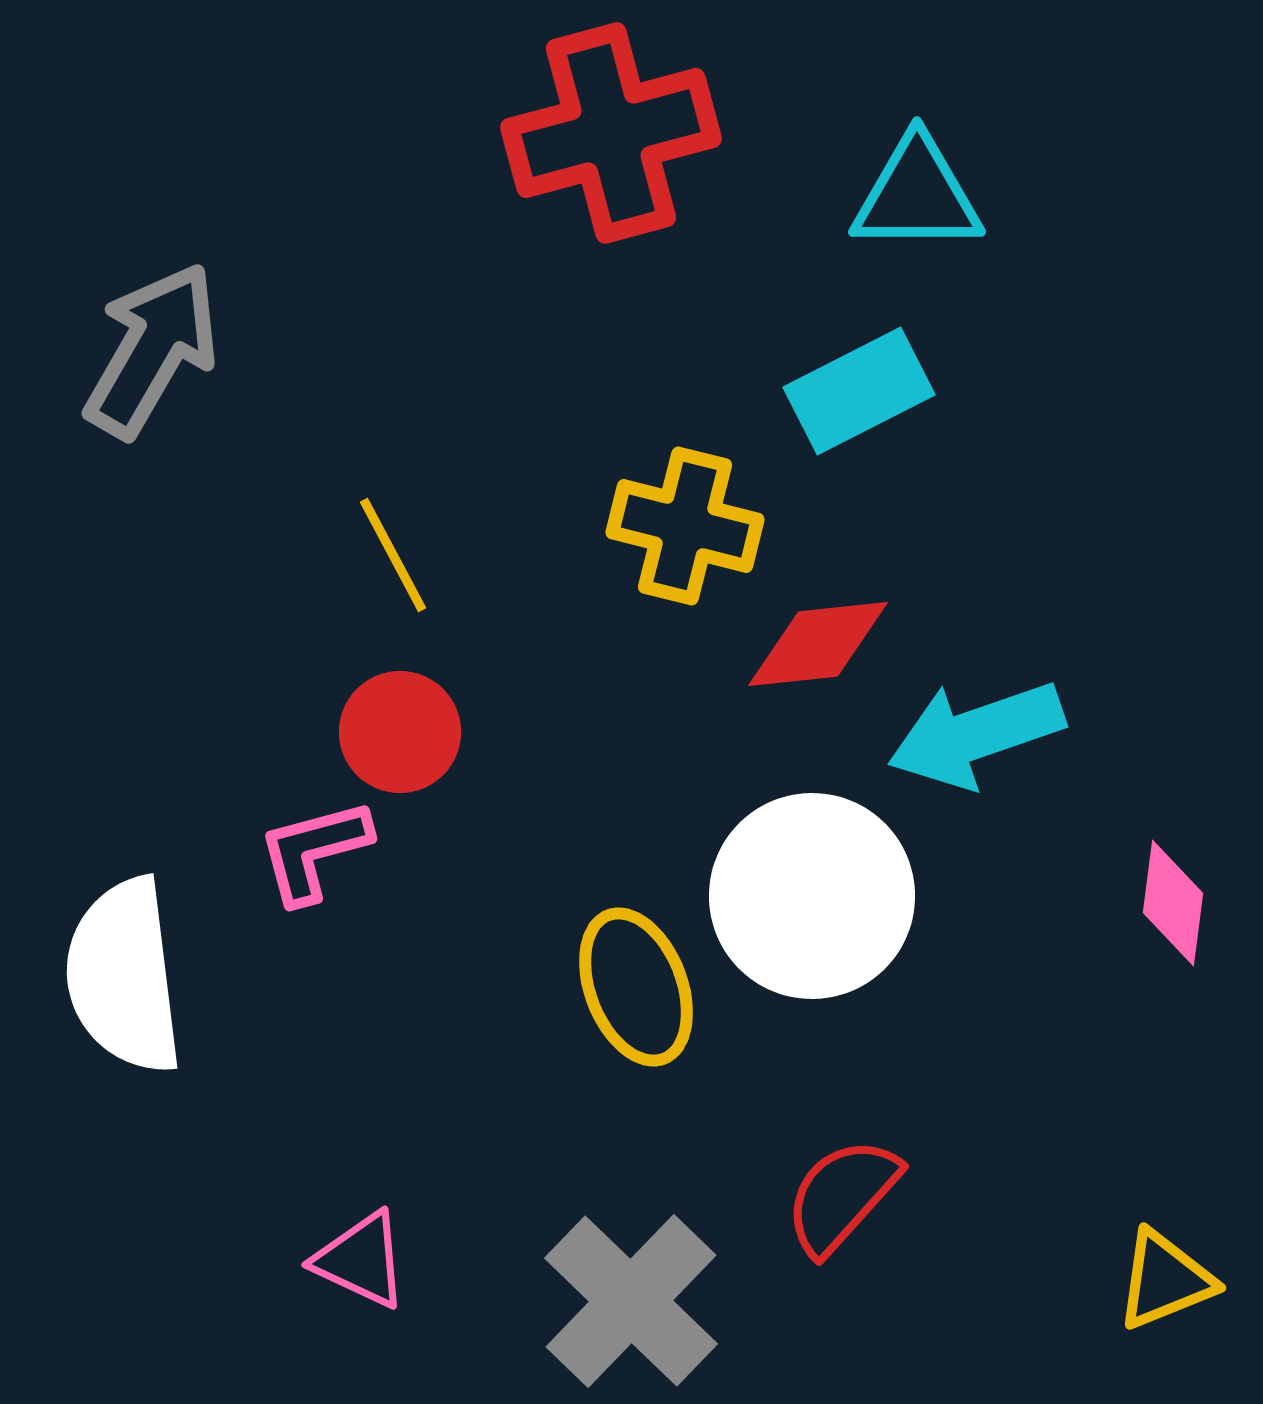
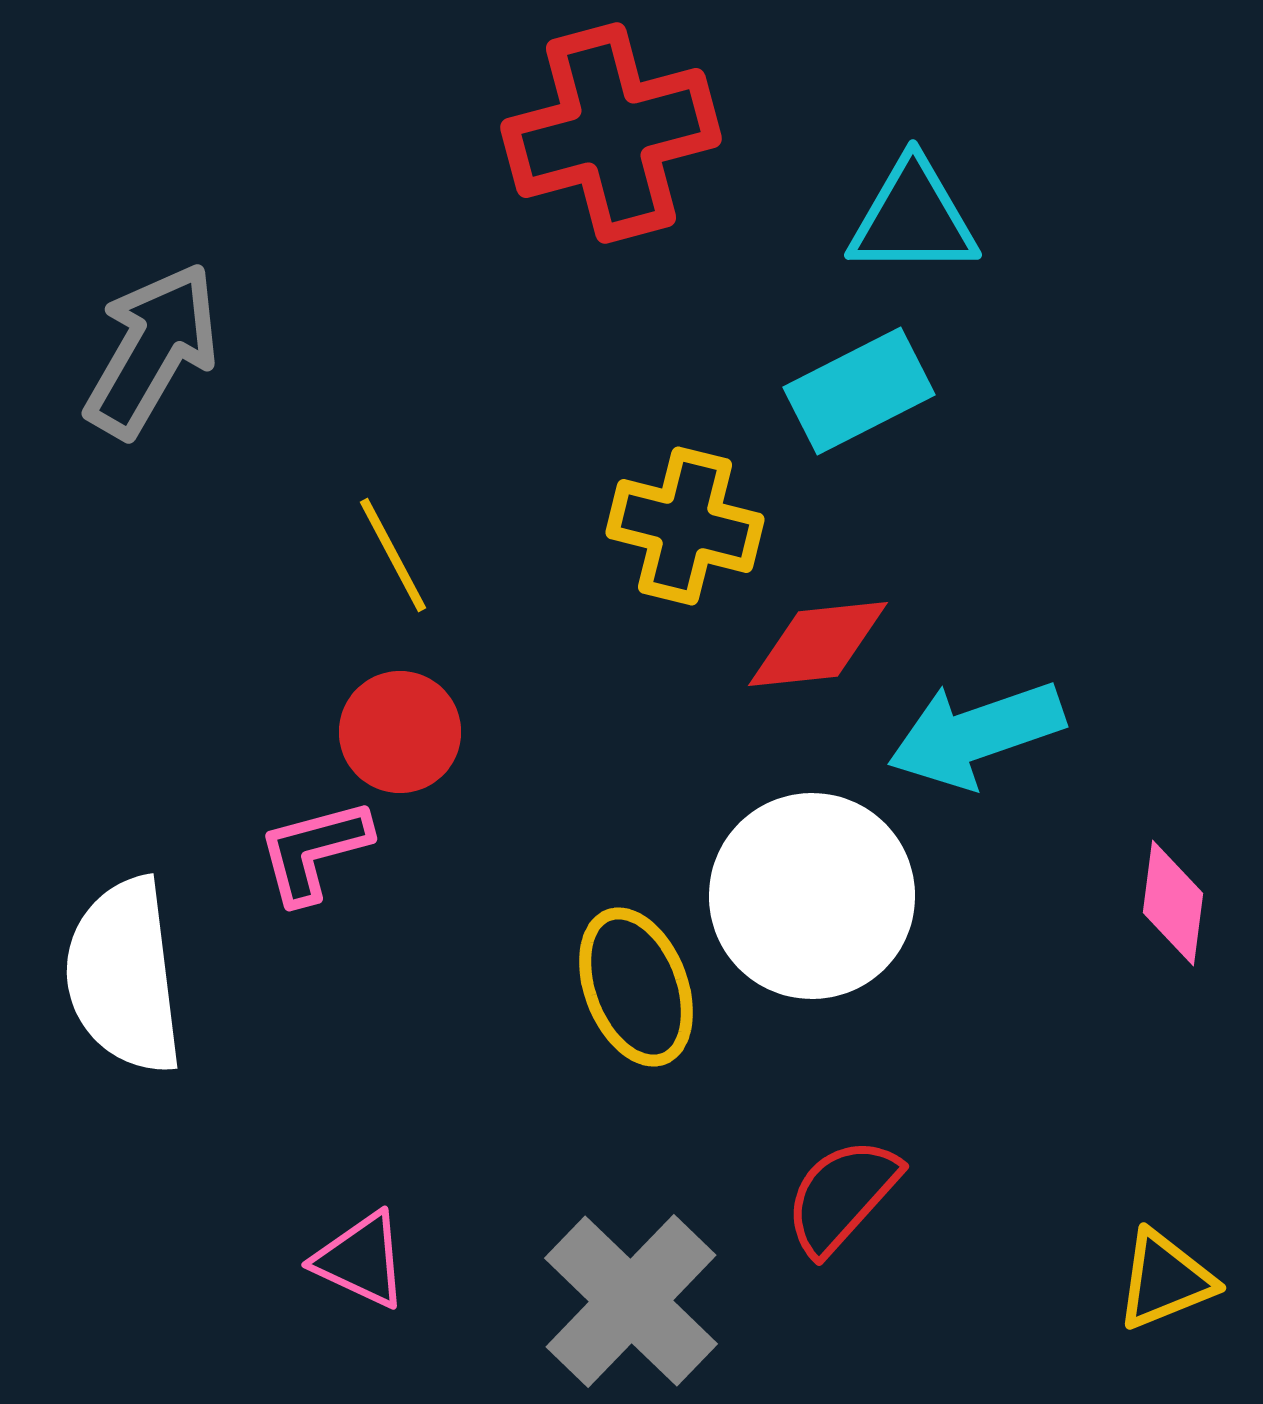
cyan triangle: moved 4 px left, 23 px down
